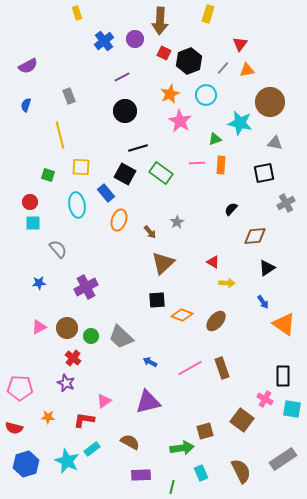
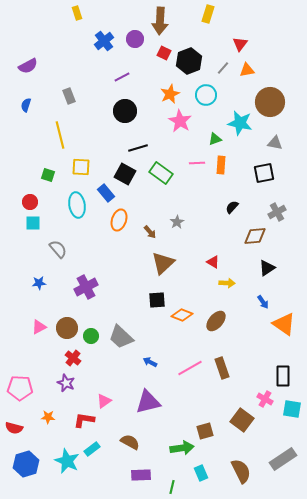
gray cross at (286, 203): moved 9 px left, 9 px down
black semicircle at (231, 209): moved 1 px right, 2 px up
